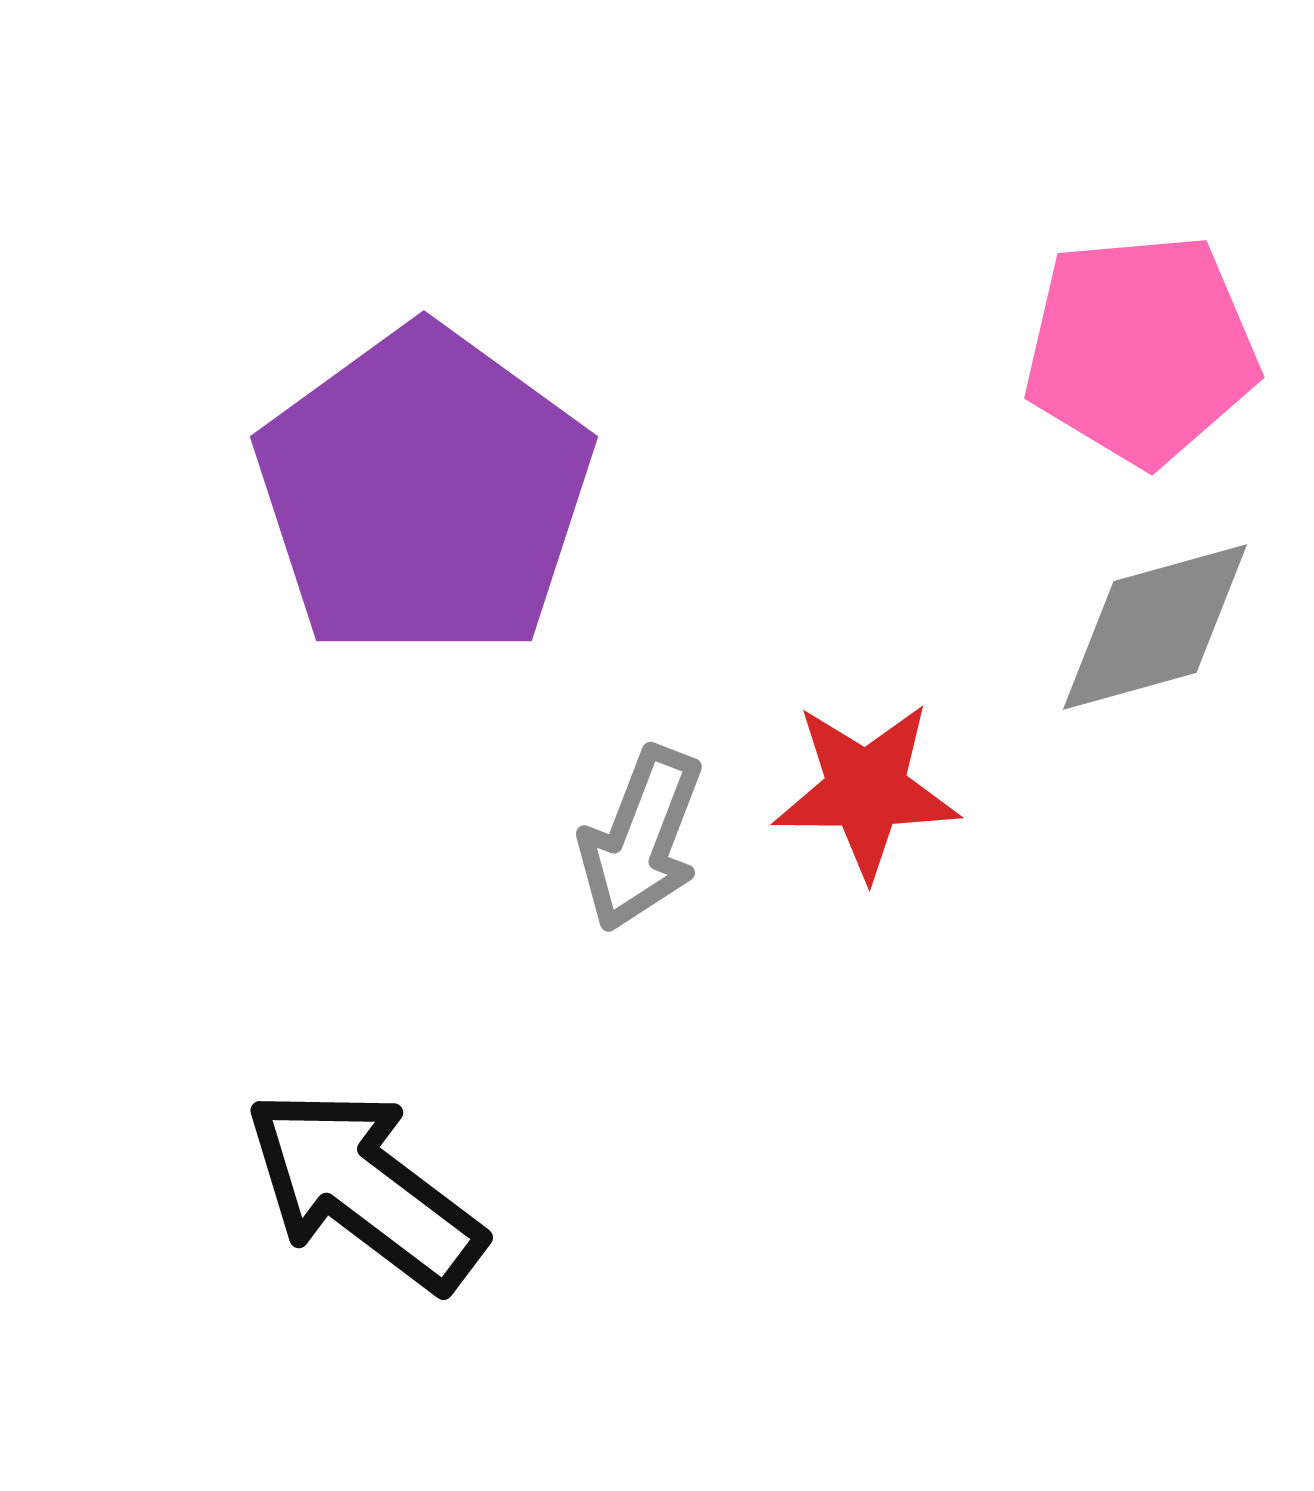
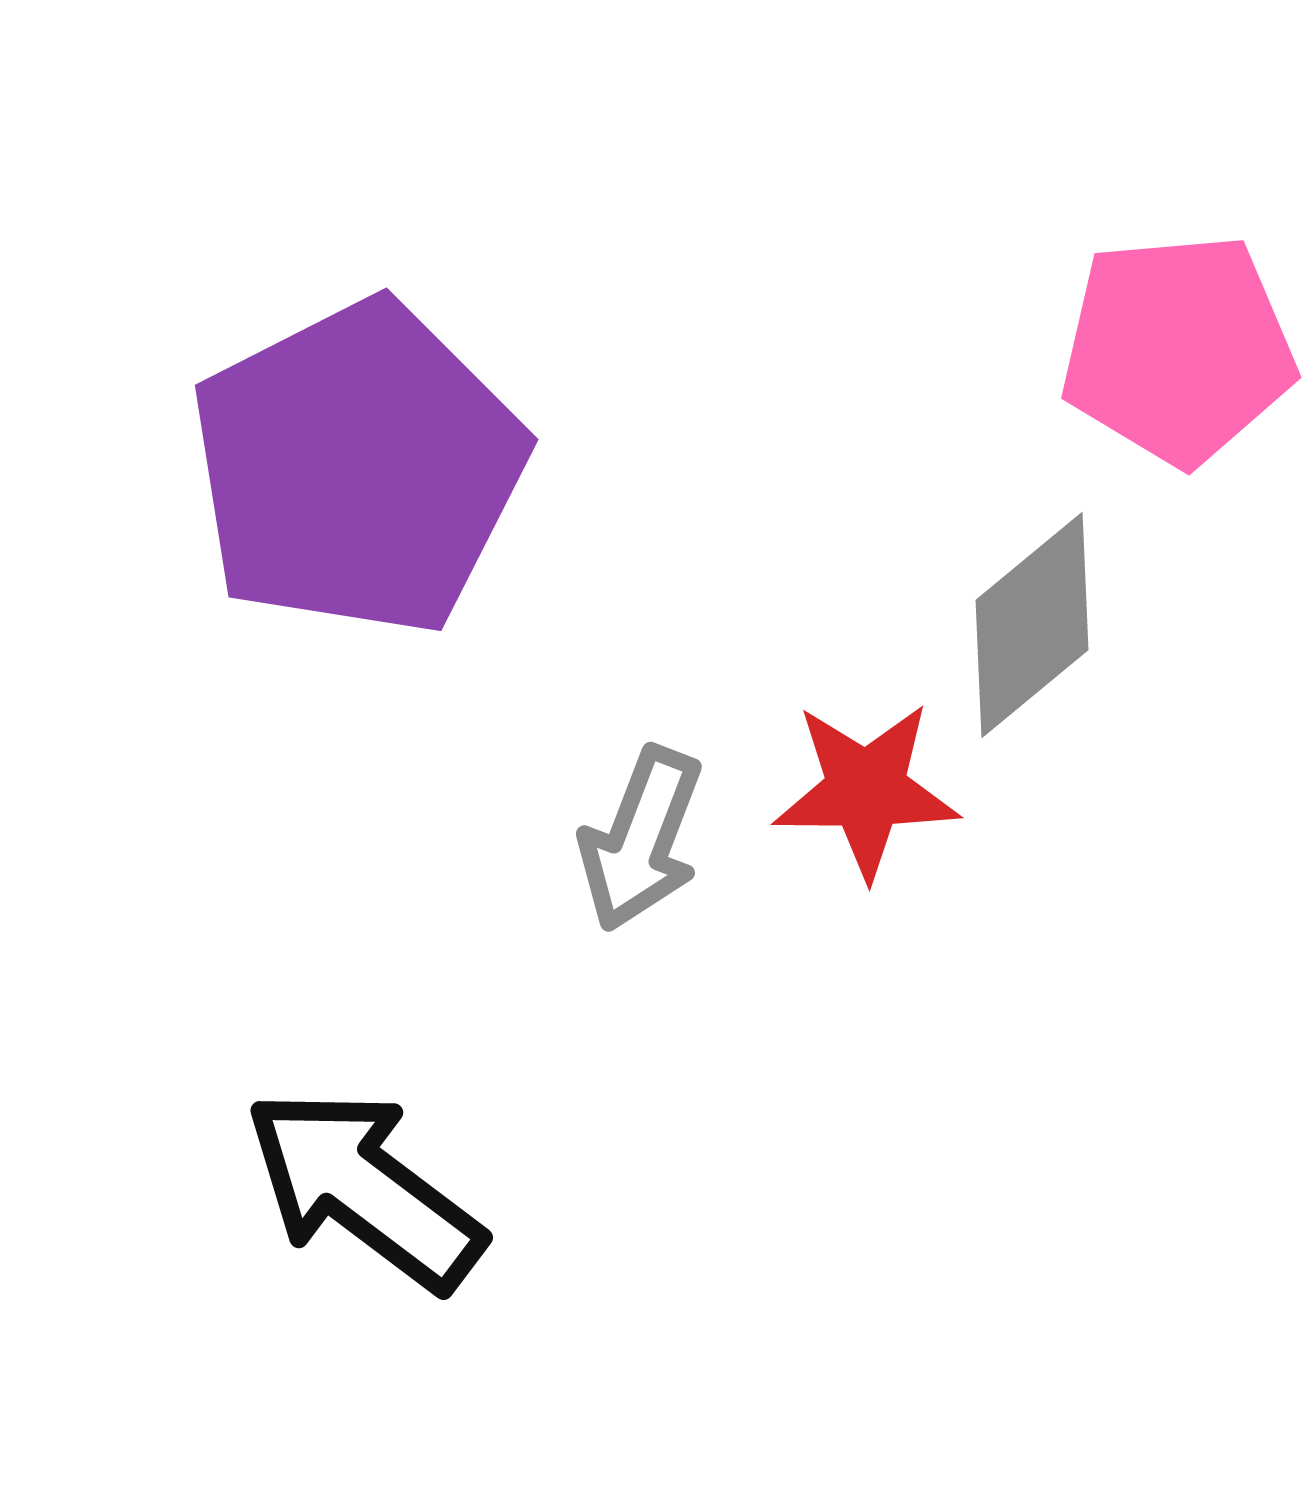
pink pentagon: moved 37 px right
purple pentagon: moved 66 px left, 25 px up; rotated 9 degrees clockwise
gray diamond: moved 123 px left, 2 px up; rotated 24 degrees counterclockwise
